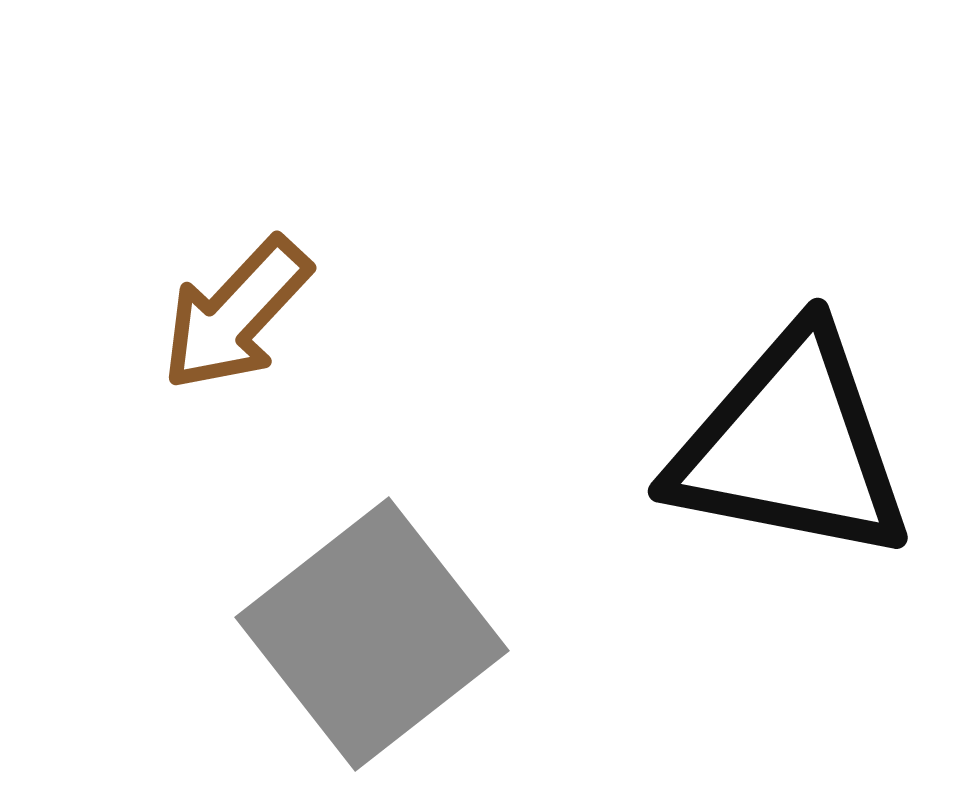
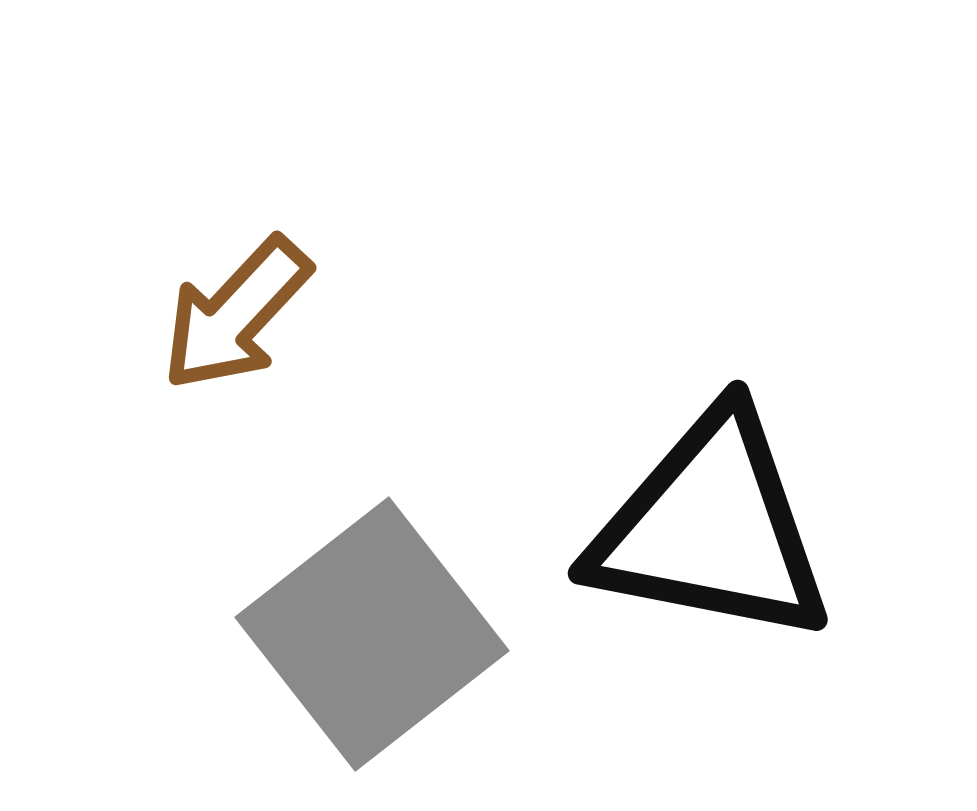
black triangle: moved 80 px left, 82 px down
